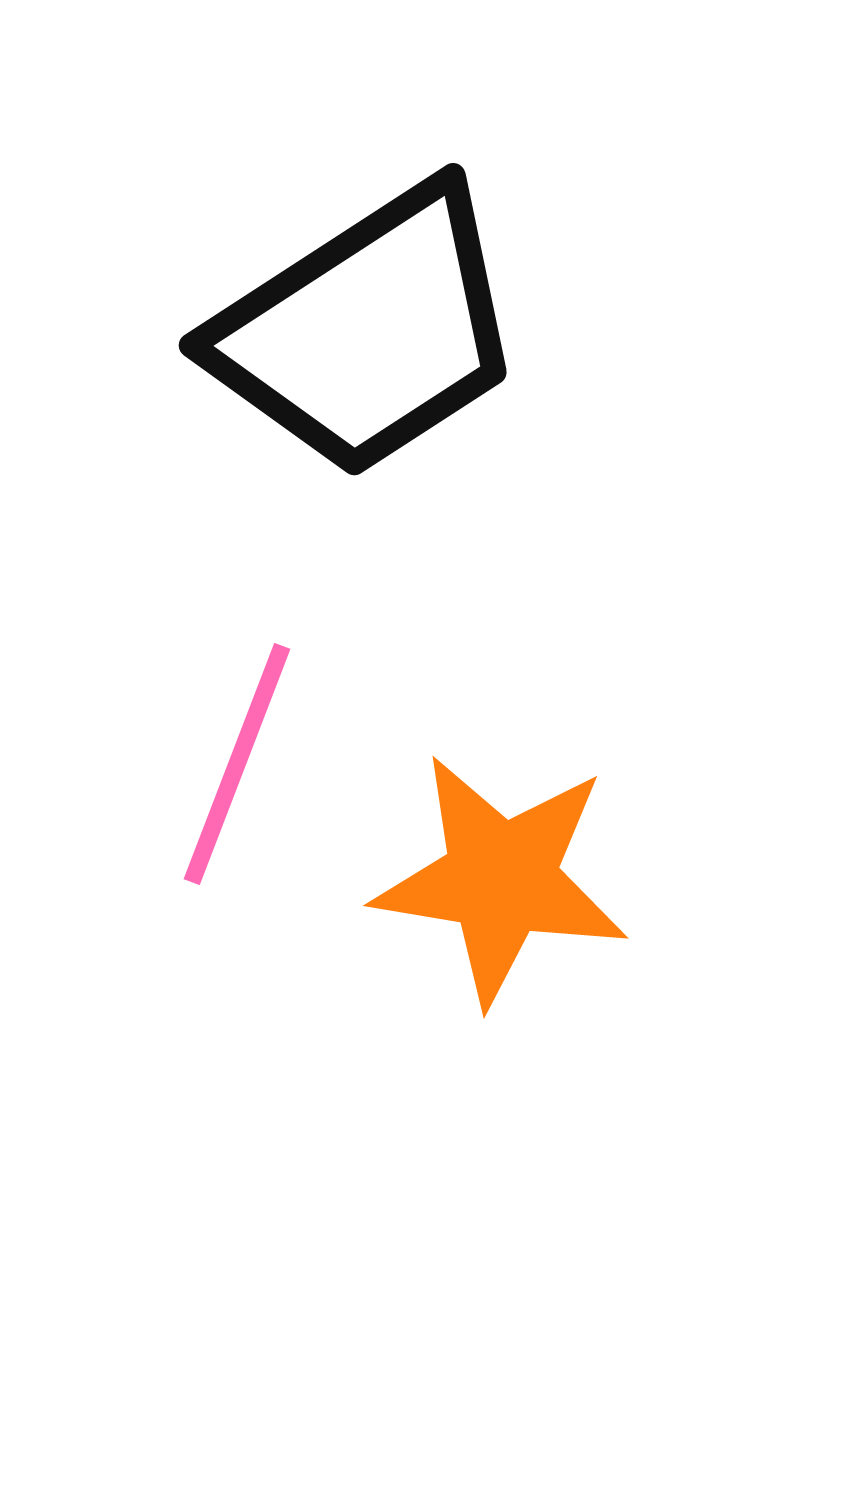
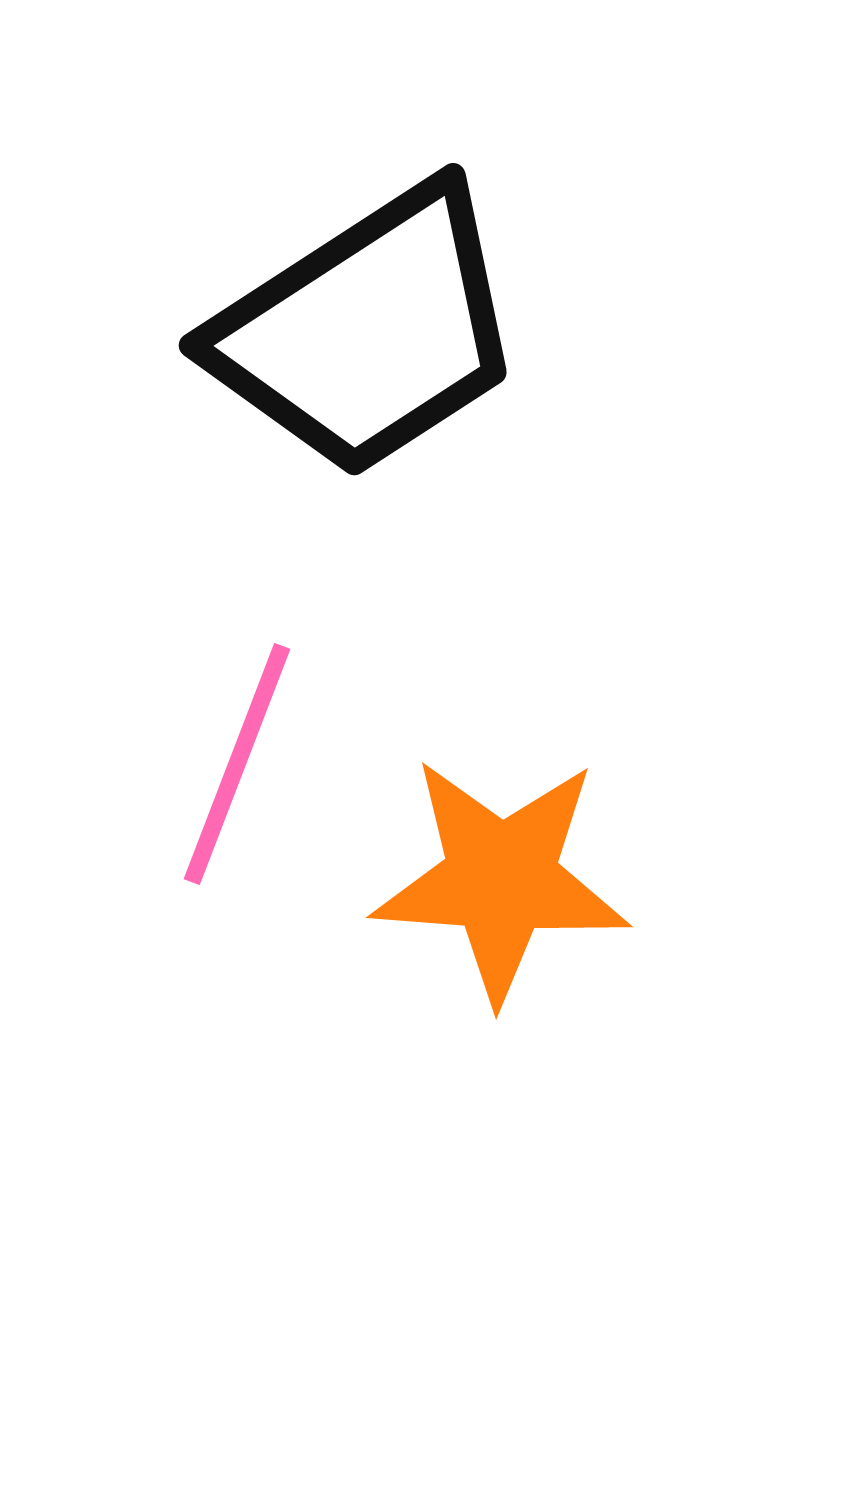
orange star: rotated 5 degrees counterclockwise
